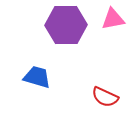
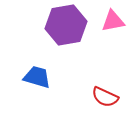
pink triangle: moved 2 px down
purple hexagon: rotated 9 degrees counterclockwise
